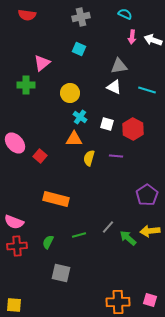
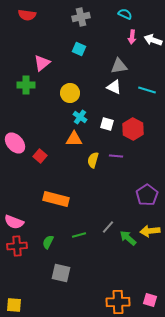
yellow semicircle: moved 4 px right, 2 px down
